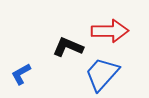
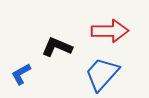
black L-shape: moved 11 px left
